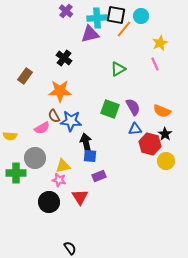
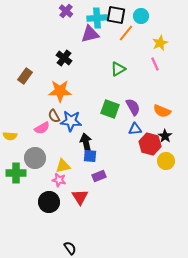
orange line: moved 2 px right, 4 px down
black star: moved 2 px down
